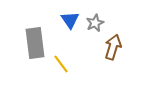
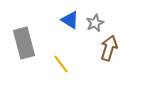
blue triangle: rotated 24 degrees counterclockwise
gray rectangle: moved 11 px left; rotated 8 degrees counterclockwise
brown arrow: moved 4 px left, 1 px down
